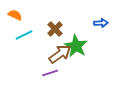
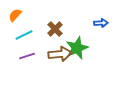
orange semicircle: rotated 72 degrees counterclockwise
green star: moved 1 px right, 2 px down; rotated 20 degrees clockwise
brown arrow: rotated 30 degrees clockwise
purple line: moved 23 px left, 17 px up
